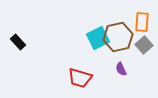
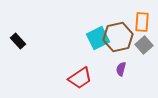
black rectangle: moved 1 px up
purple semicircle: rotated 40 degrees clockwise
red trapezoid: rotated 50 degrees counterclockwise
